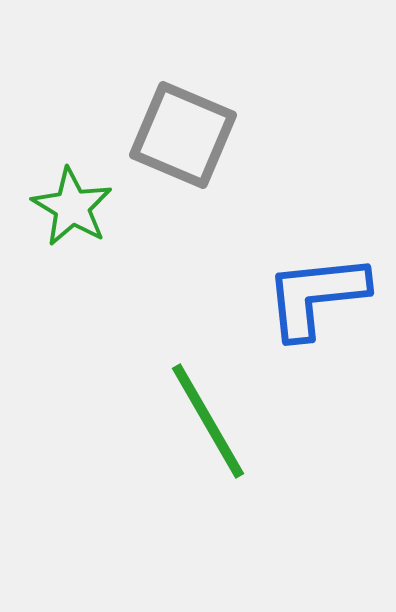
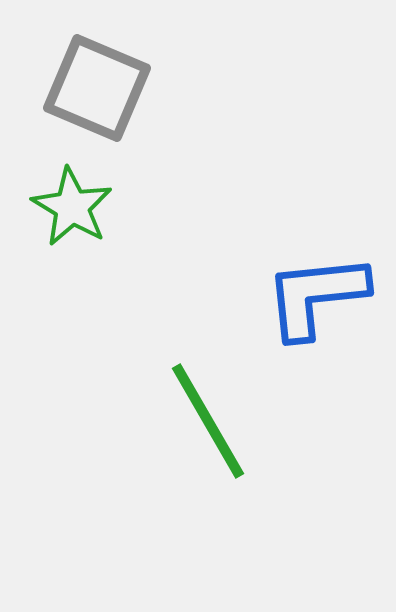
gray square: moved 86 px left, 47 px up
